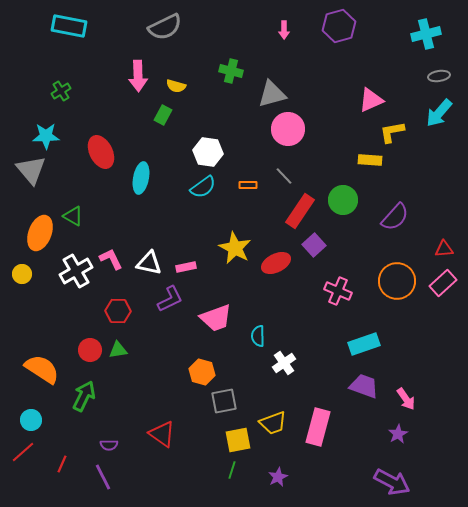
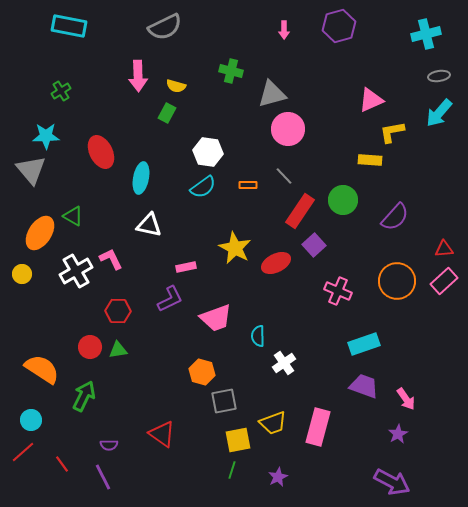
green rectangle at (163, 115): moved 4 px right, 2 px up
orange ellipse at (40, 233): rotated 12 degrees clockwise
white triangle at (149, 263): moved 38 px up
pink rectangle at (443, 283): moved 1 px right, 2 px up
red circle at (90, 350): moved 3 px up
red line at (62, 464): rotated 60 degrees counterclockwise
